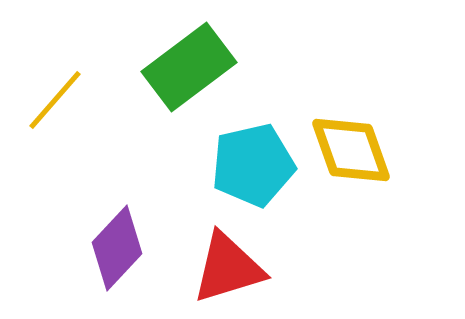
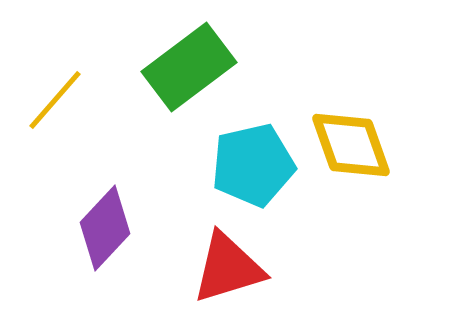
yellow diamond: moved 5 px up
purple diamond: moved 12 px left, 20 px up
